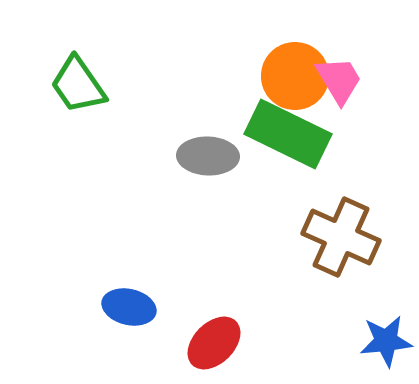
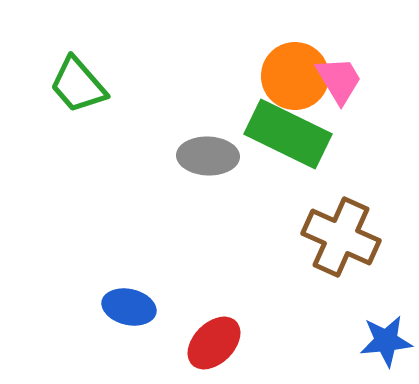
green trapezoid: rotated 6 degrees counterclockwise
